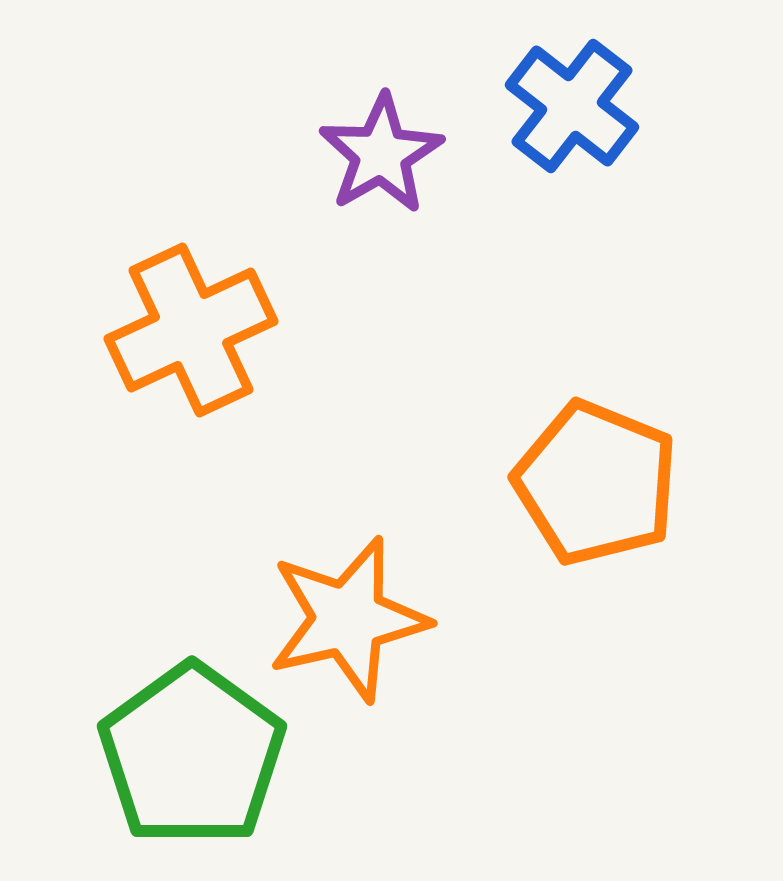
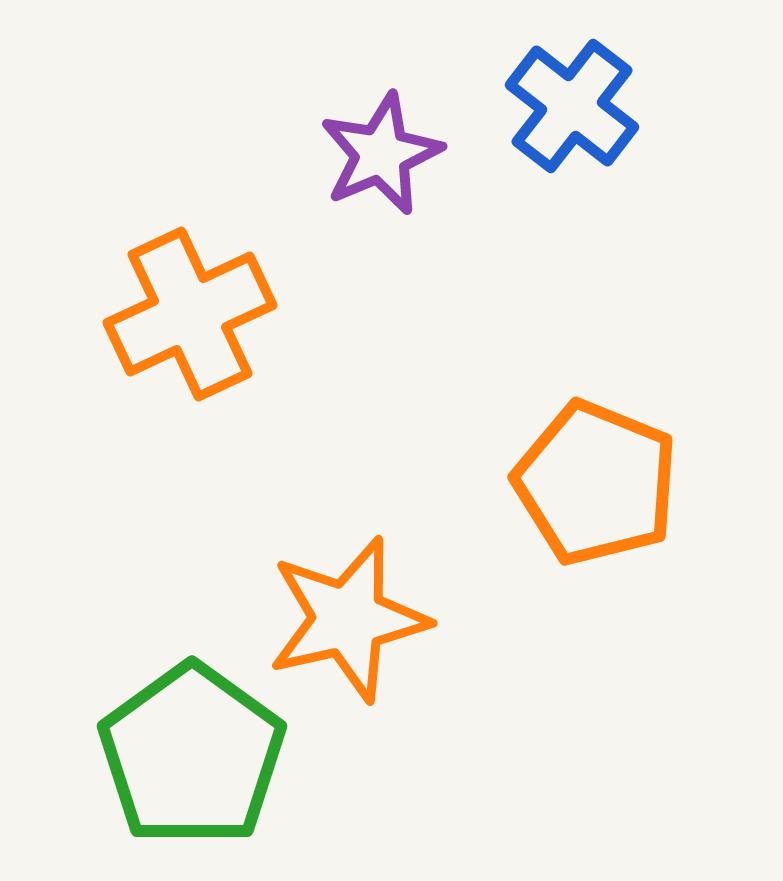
purple star: rotated 7 degrees clockwise
orange cross: moved 1 px left, 16 px up
